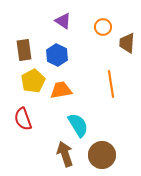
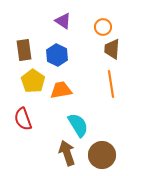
brown trapezoid: moved 15 px left, 6 px down
yellow pentagon: rotated 10 degrees counterclockwise
brown arrow: moved 2 px right, 1 px up
